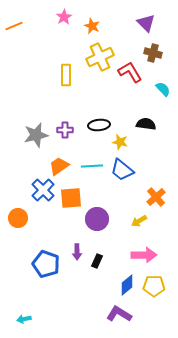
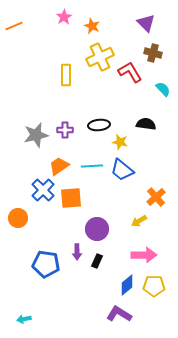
purple circle: moved 10 px down
blue pentagon: rotated 12 degrees counterclockwise
